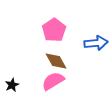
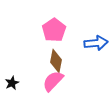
brown diamond: rotated 40 degrees clockwise
pink semicircle: rotated 15 degrees counterclockwise
black star: moved 2 px up
